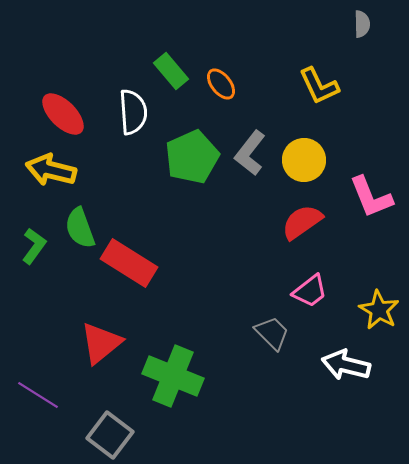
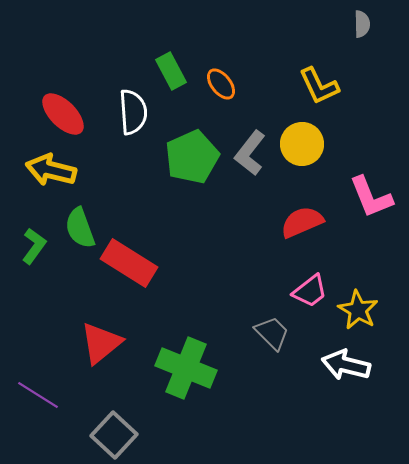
green rectangle: rotated 12 degrees clockwise
yellow circle: moved 2 px left, 16 px up
red semicircle: rotated 12 degrees clockwise
yellow star: moved 21 px left
green cross: moved 13 px right, 8 px up
gray square: moved 4 px right; rotated 6 degrees clockwise
